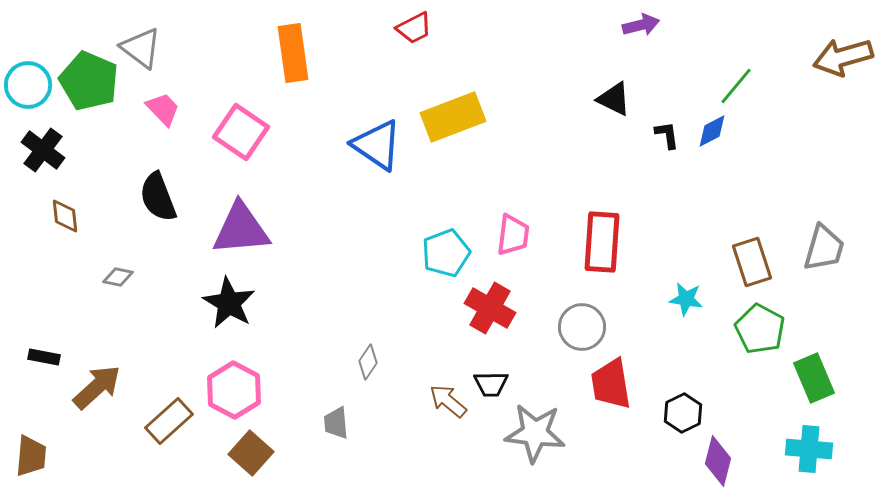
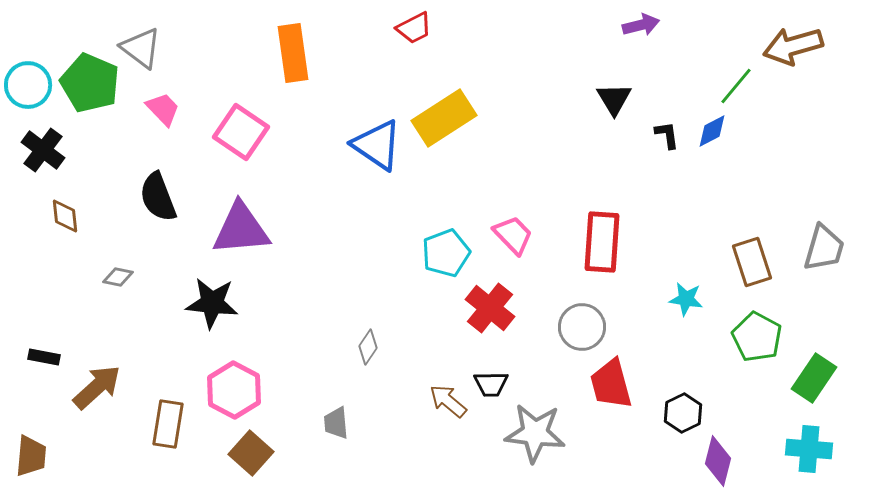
brown arrow at (843, 57): moved 50 px left, 11 px up
green pentagon at (89, 81): moved 1 px right, 2 px down
black triangle at (614, 99): rotated 33 degrees clockwise
yellow rectangle at (453, 117): moved 9 px left, 1 px down; rotated 12 degrees counterclockwise
pink trapezoid at (513, 235): rotated 51 degrees counterclockwise
black star at (229, 303): moved 17 px left; rotated 24 degrees counterclockwise
red cross at (490, 308): rotated 9 degrees clockwise
green pentagon at (760, 329): moved 3 px left, 8 px down
gray diamond at (368, 362): moved 15 px up
green rectangle at (814, 378): rotated 57 degrees clockwise
red trapezoid at (611, 384): rotated 6 degrees counterclockwise
brown rectangle at (169, 421): moved 1 px left, 3 px down; rotated 39 degrees counterclockwise
